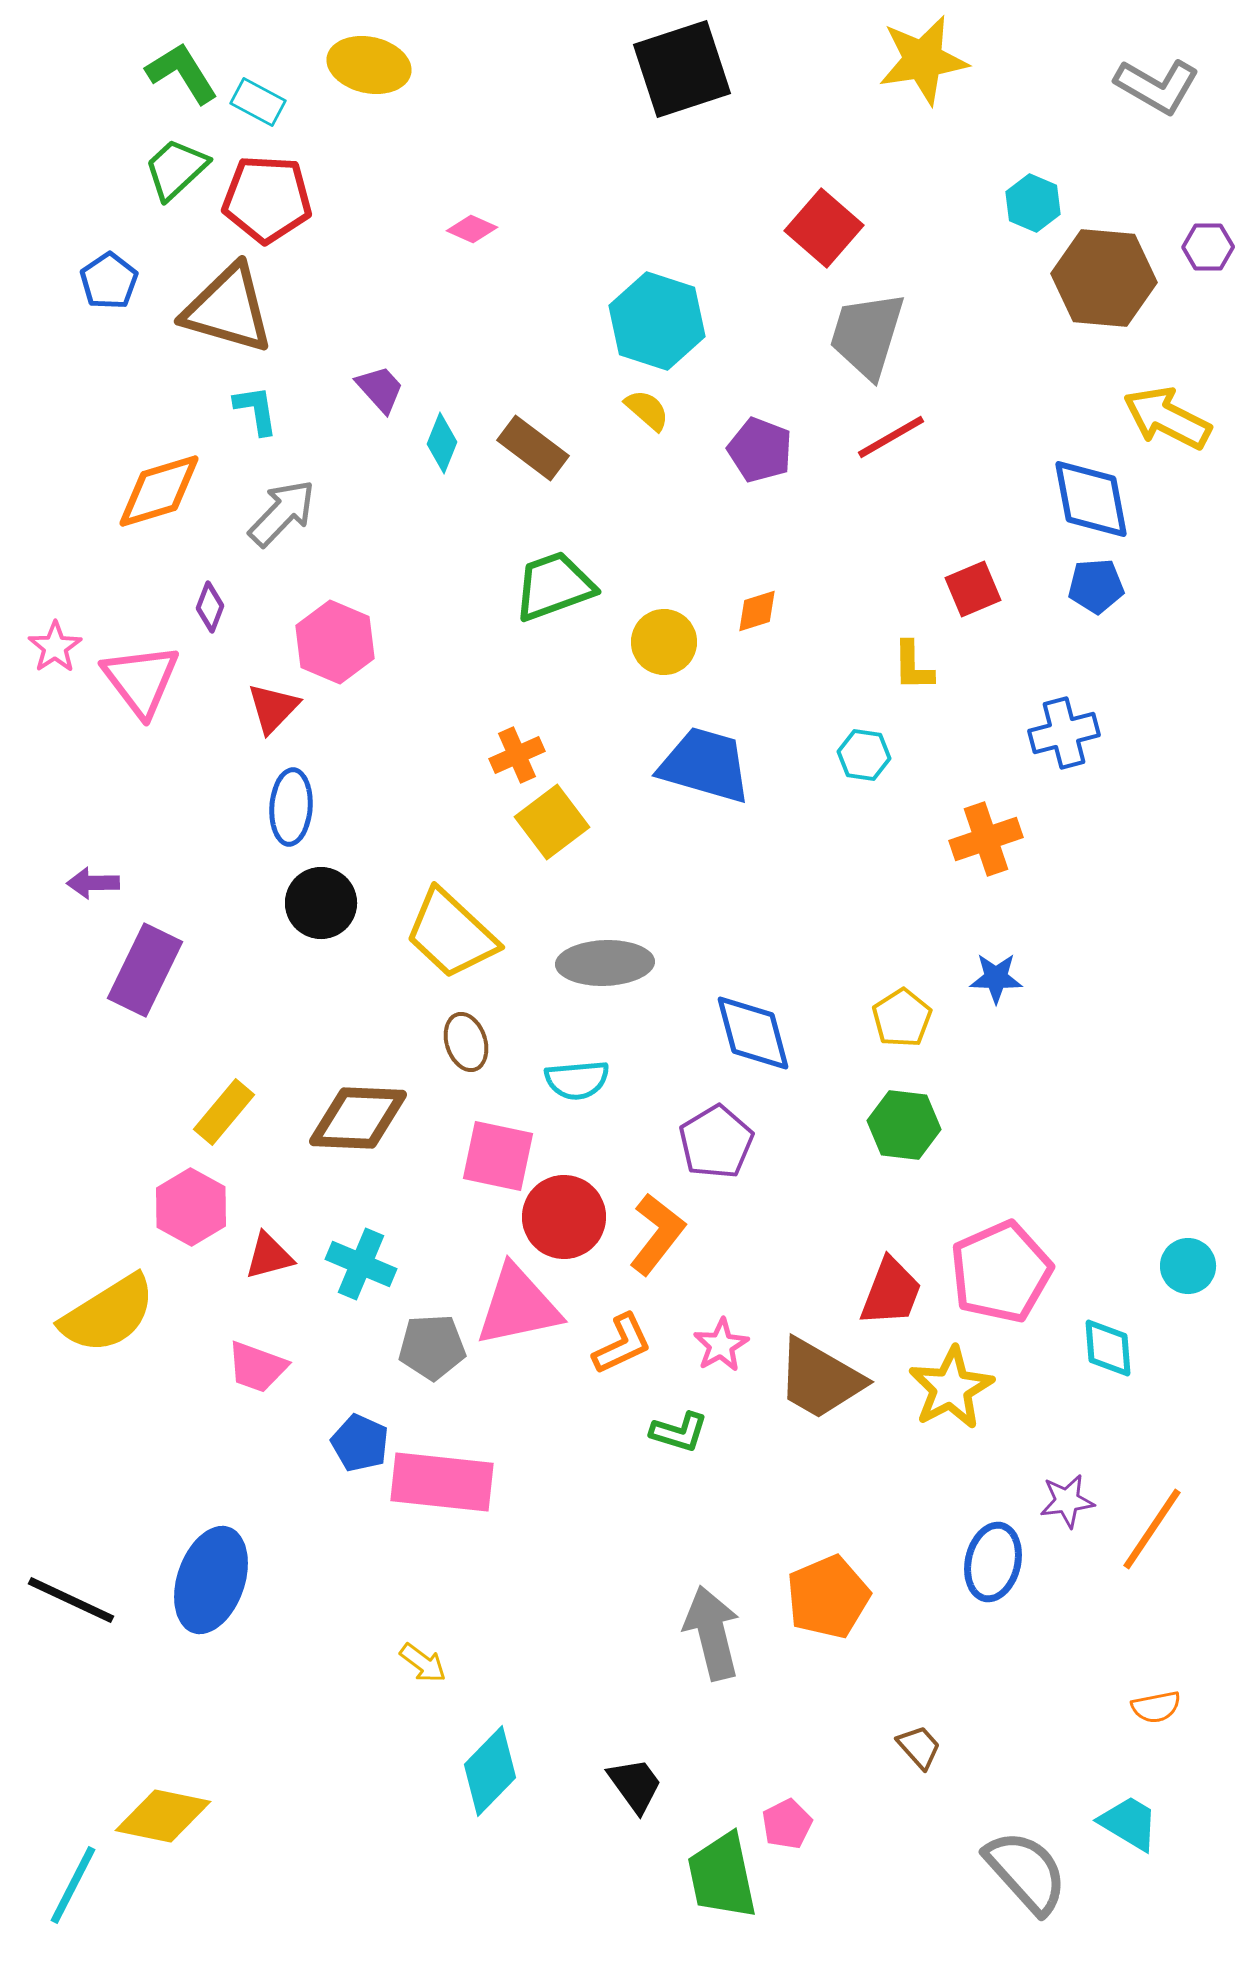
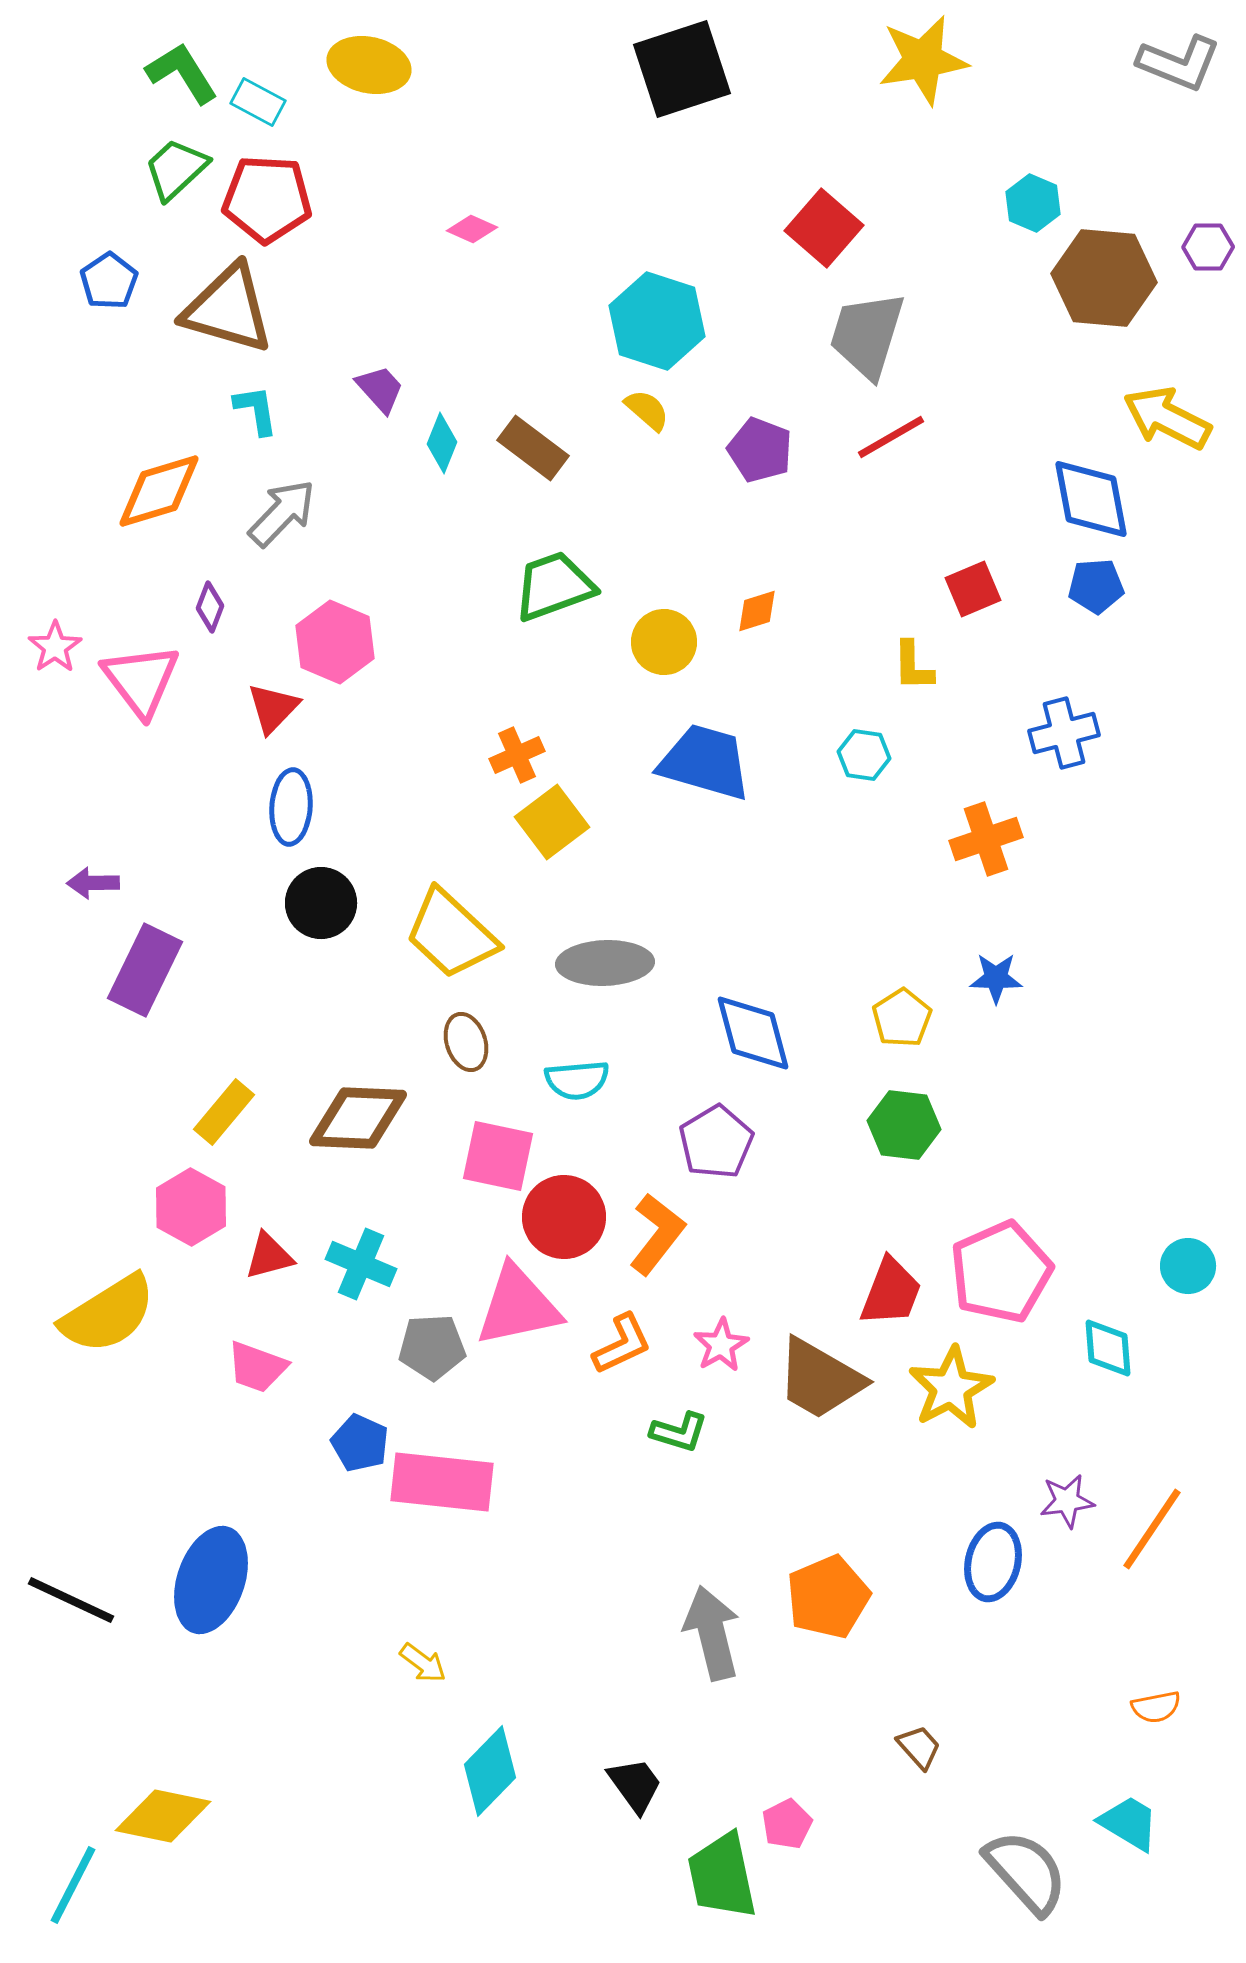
gray L-shape at (1157, 86): moved 22 px right, 23 px up; rotated 8 degrees counterclockwise
blue trapezoid at (705, 765): moved 3 px up
